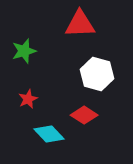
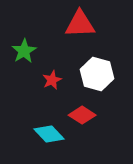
green star: rotated 15 degrees counterclockwise
red star: moved 24 px right, 19 px up
red diamond: moved 2 px left
